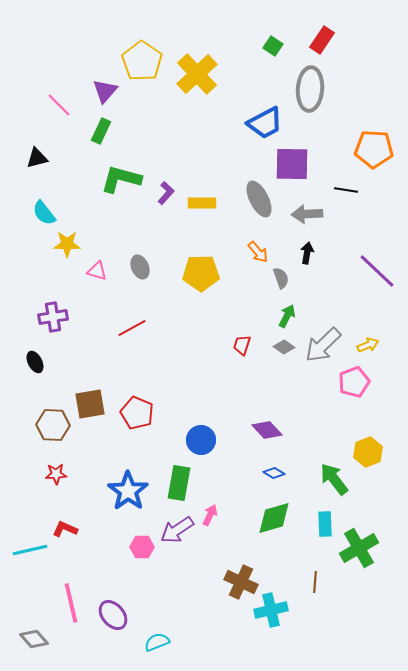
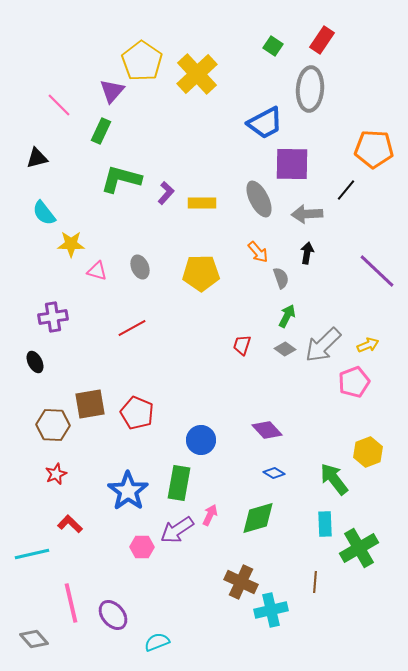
purple triangle at (105, 91): moved 7 px right
black line at (346, 190): rotated 60 degrees counterclockwise
yellow star at (67, 244): moved 4 px right
gray diamond at (284, 347): moved 1 px right, 2 px down
red star at (56, 474): rotated 20 degrees counterclockwise
green diamond at (274, 518): moved 16 px left
red L-shape at (65, 529): moved 5 px right, 5 px up; rotated 20 degrees clockwise
cyan line at (30, 550): moved 2 px right, 4 px down
